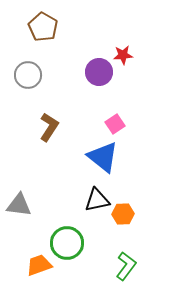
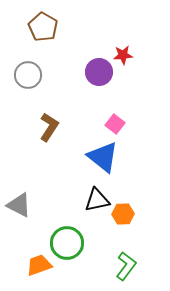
pink square: rotated 18 degrees counterclockwise
gray triangle: rotated 20 degrees clockwise
